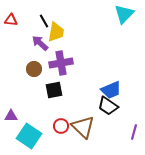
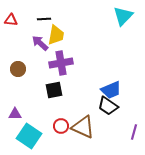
cyan triangle: moved 1 px left, 2 px down
black line: moved 2 px up; rotated 64 degrees counterclockwise
yellow trapezoid: moved 3 px down
brown circle: moved 16 px left
purple triangle: moved 4 px right, 2 px up
brown triangle: rotated 20 degrees counterclockwise
